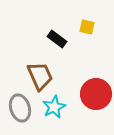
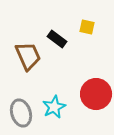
brown trapezoid: moved 12 px left, 20 px up
gray ellipse: moved 1 px right, 5 px down
